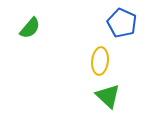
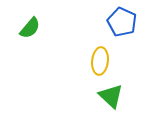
blue pentagon: moved 1 px up
green triangle: moved 3 px right
